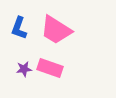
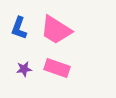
pink rectangle: moved 7 px right
